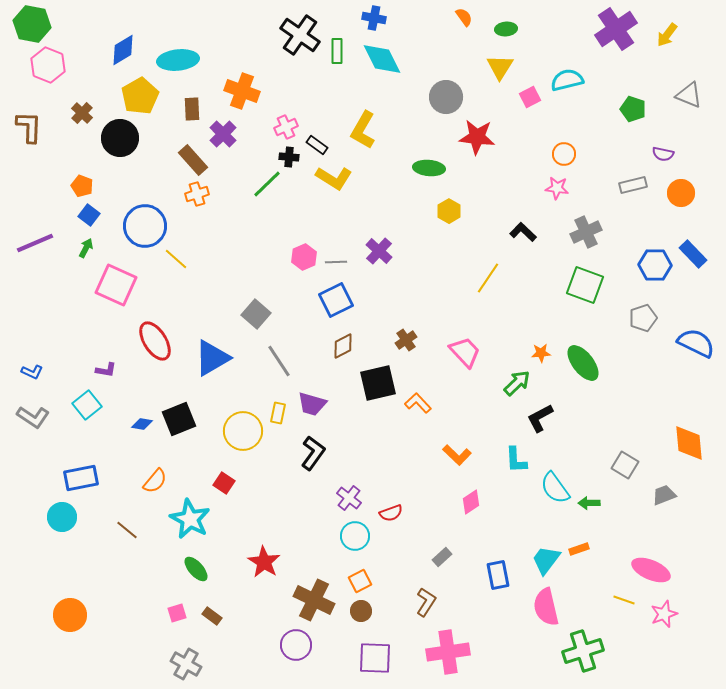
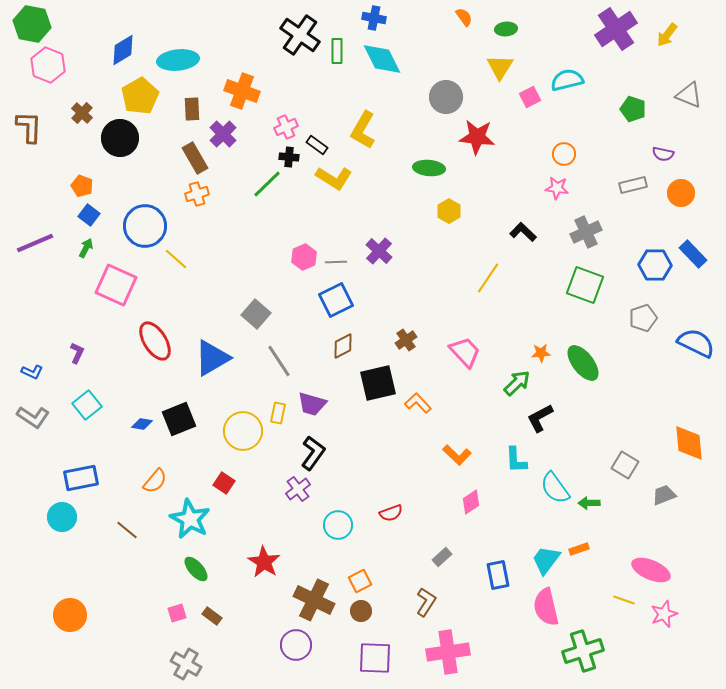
brown rectangle at (193, 160): moved 2 px right, 2 px up; rotated 12 degrees clockwise
purple L-shape at (106, 370): moved 29 px left, 17 px up; rotated 75 degrees counterclockwise
purple cross at (349, 498): moved 51 px left, 9 px up; rotated 15 degrees clockwise
cyan circle at (355, 536): moved 17 px left, 11 px up
